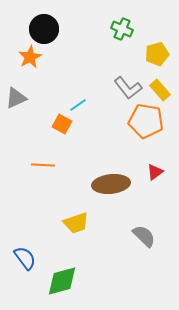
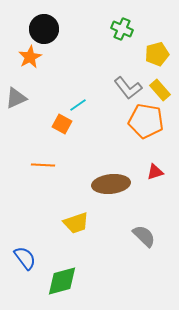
red triangle: rotated 18 degrees clockwise
